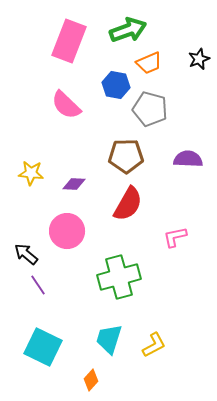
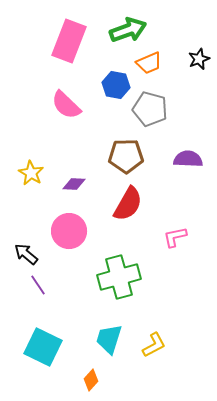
yellow star: rotated 25 degrees clockwise
pink circle: moved 2 px right
